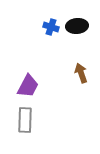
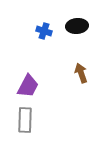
blue cross: moved 7 px left, 4 px down
